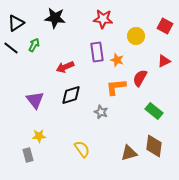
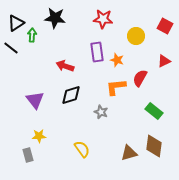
green arrow: moved 2 px left, 10 px up; rotated 24 degrees counterclockwise
red arrow: moved 1 px up; rotated 42 degrees clockwise
